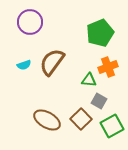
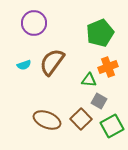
purple circle: moved 4 px right, 1 px down
brown ellipse: rotated 8 degrees counterclockwise
